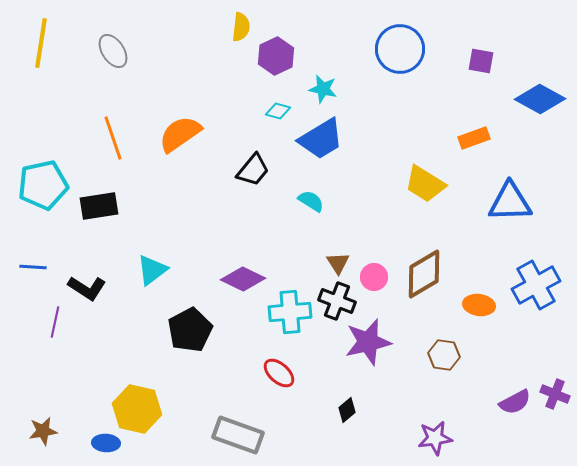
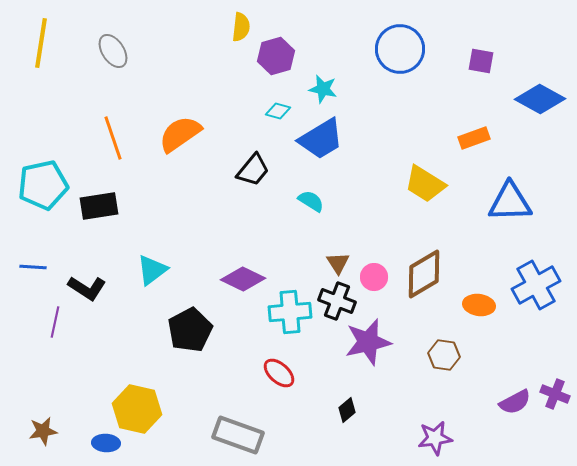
purple hexagon at (276, 56): rotated 9 degrees clockwise
